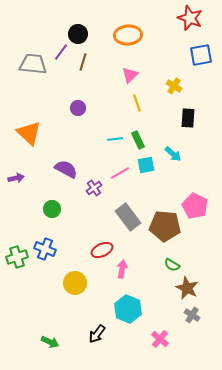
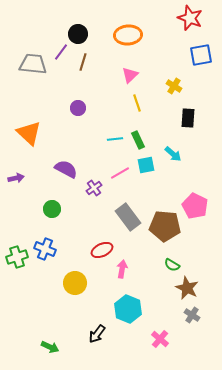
green arrow: moved 5 px down
